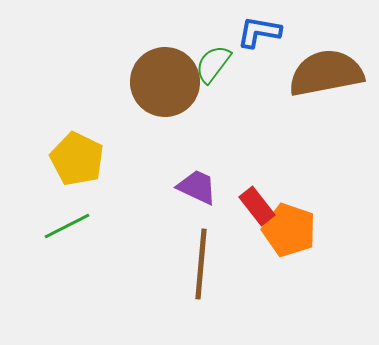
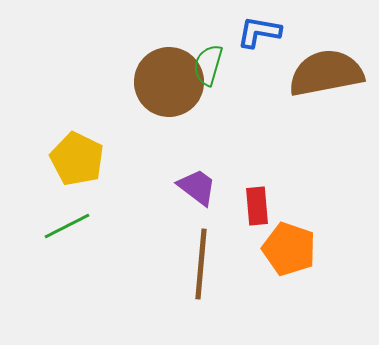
green semicircle: moved 5 px left, 1 px down; rotated 21 degrees counterclockwise
brown circle: moved 4 px right
purple trapezoid: rotated 12 degrees clockwise
red rectangle: rotated 33 degrees clockwise
orange pentagon: moved 19 px down
